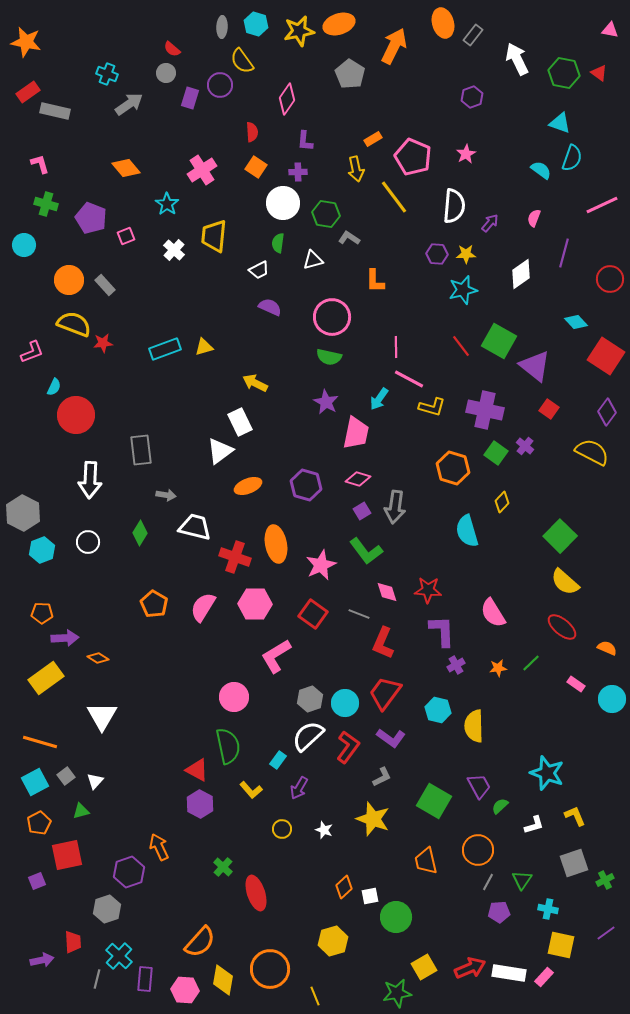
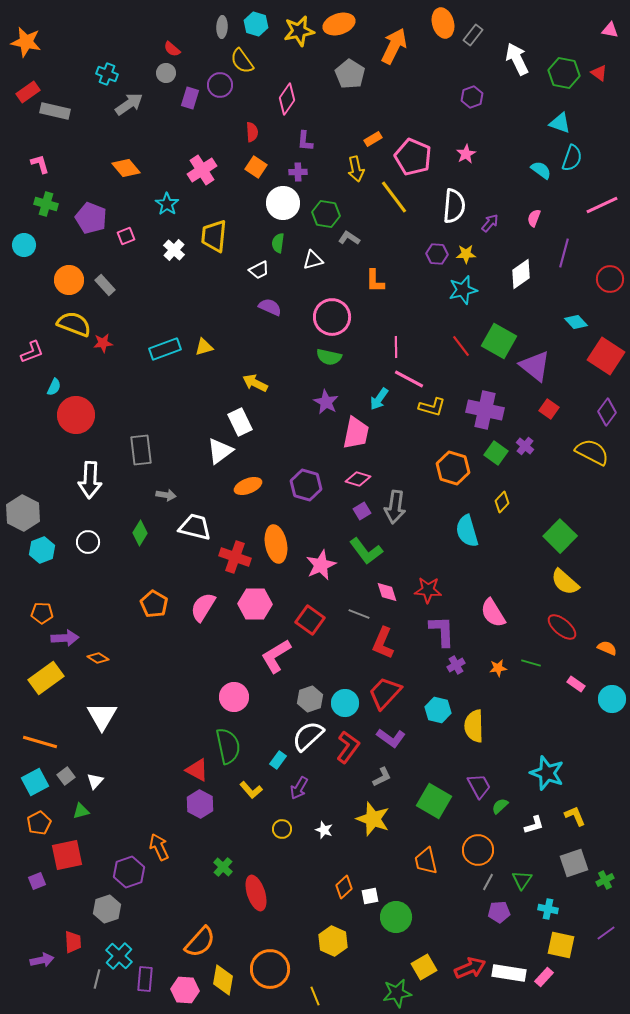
red square at (313, 614): moved 3 px left, 6 px down
green line at (531, 663): rotated 60 degrees clockwise
red trapezoid at (385, 693): rotated 6 degrees clockwise
yellow hexagon at (333, 941): rotated 20 degrees counterclockwise
